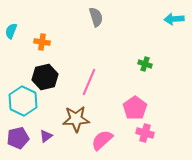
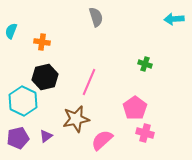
brown star: rotated 8 degrees counterclockwise
